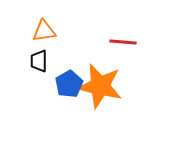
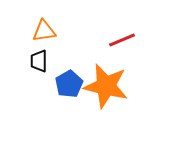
red line: moved 1 px left, 2 px up; rotated 28 degrees counterclockwise
orange star: moved 6 px right
